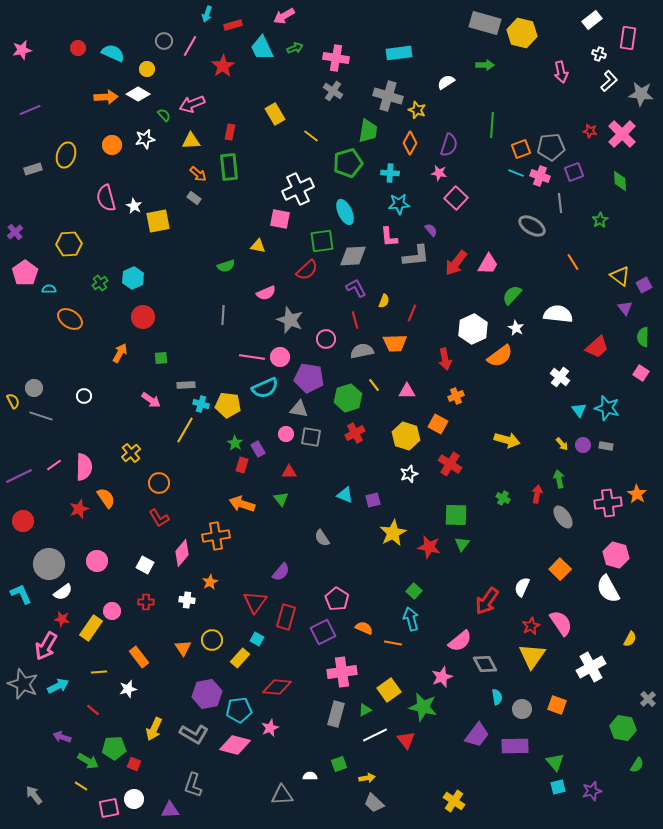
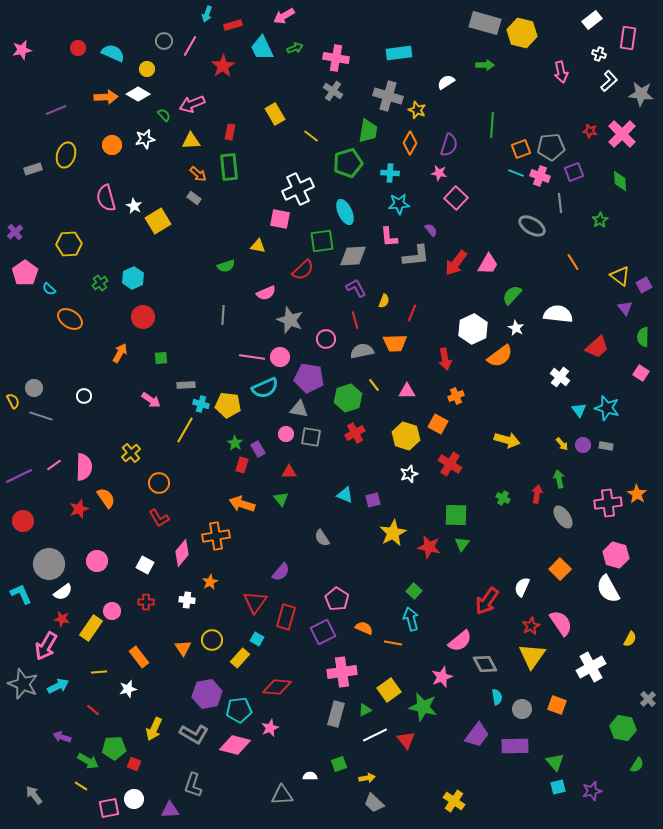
purple line at (30, 110): moved 26 px right
yellow square at (158, 221): rotated 20 degrees counterclockwise
red semicircle at (307, 270): moved 4 px left
cyan semicircle at (49, 289): rotated 136 degrees counterclockwise
